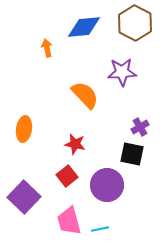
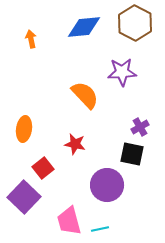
orange arrow: moved 16 px left, 9 px up
red square: moved 24 px left, 8 px up
